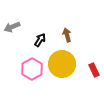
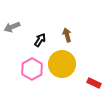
red rectangle: moved 13 px down; rotated 40 degrees counterclockwise
